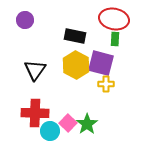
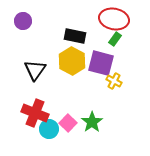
purple circle: moved 2 px left, 1 px down
green rectangle: rotated 32 degrees clockwise
yellow hexagon: moved 4 px left, 4 px up
yellow cross: moved 8 px right, 3 px up; rotated 28 degrees clockwise
red cross: rotated 20 degrees clockwise
green star: moved 5 px right, 2 px up
cyan circle: moved 1 px left, 2 px up
